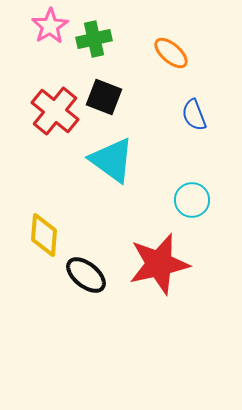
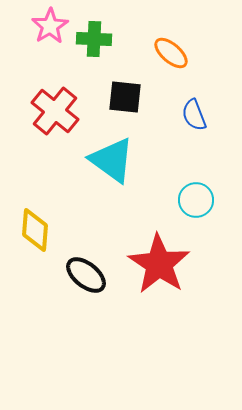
green cross: rotated 16 degrees clockwise
black square: moved 21 px right; rotated 15 degrees counterclockwise
cyan circle: moved 4 px right
yellow diamond: moved 9 px left, 5 px up
red star: rotated 26 degrees counterclockwise
